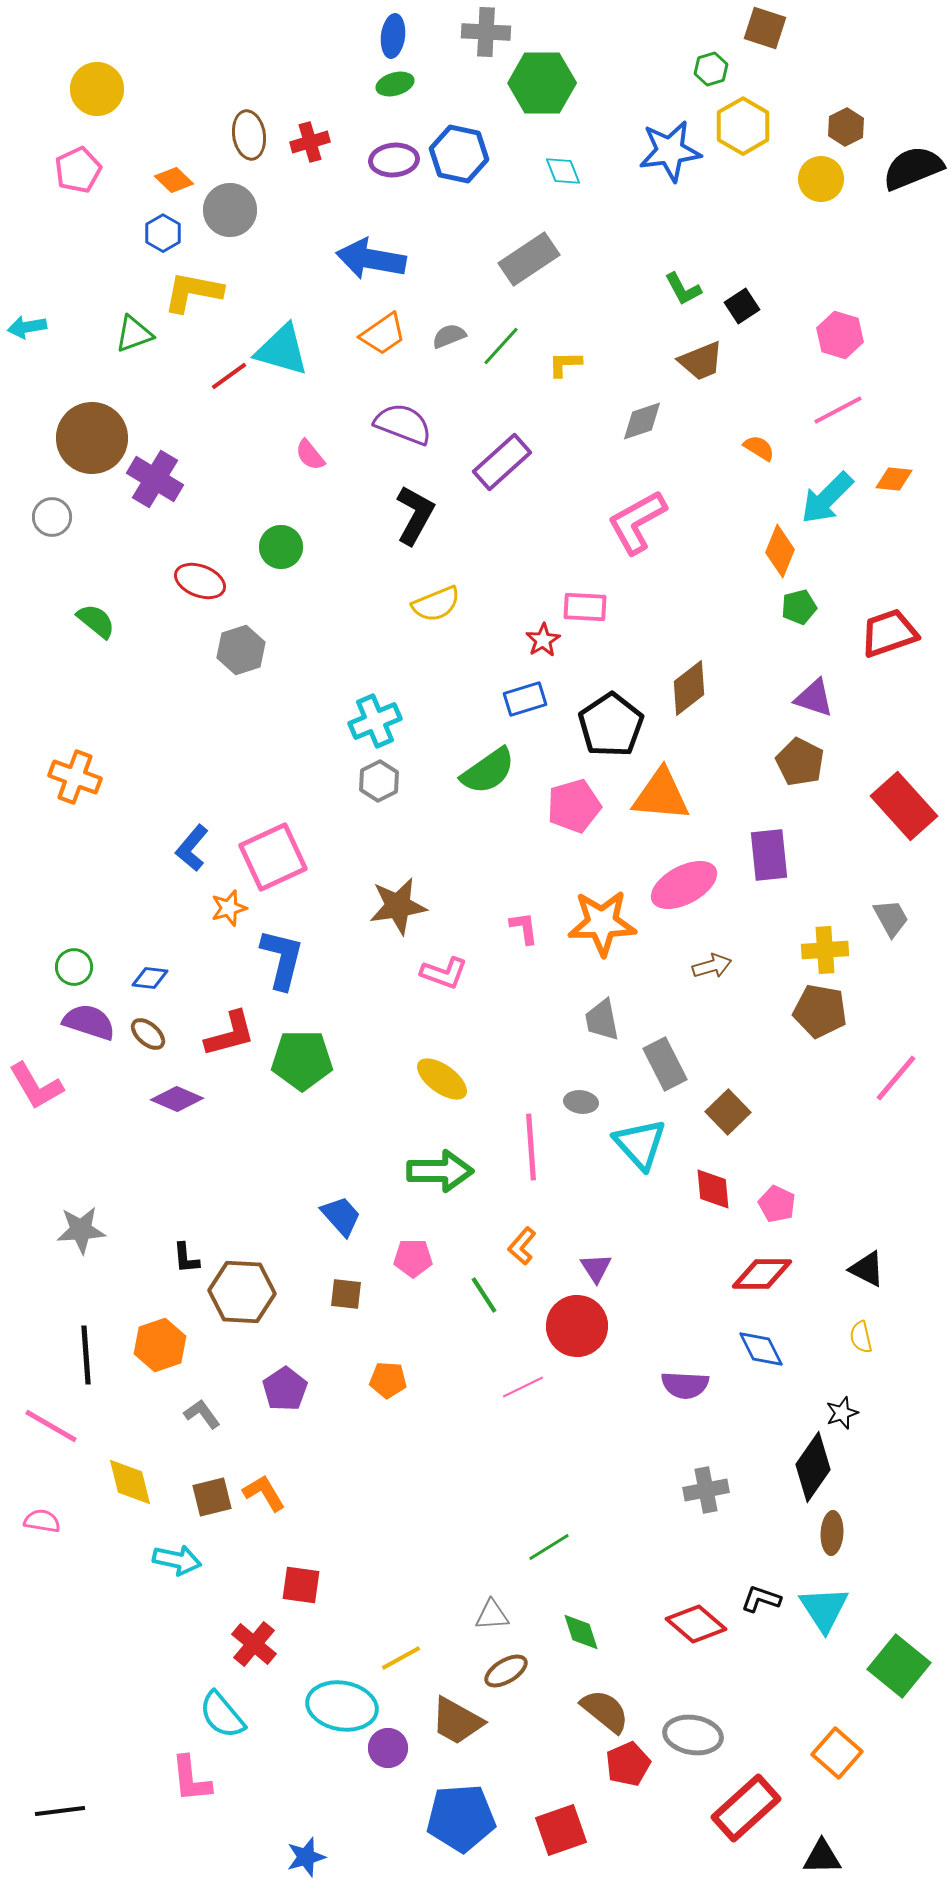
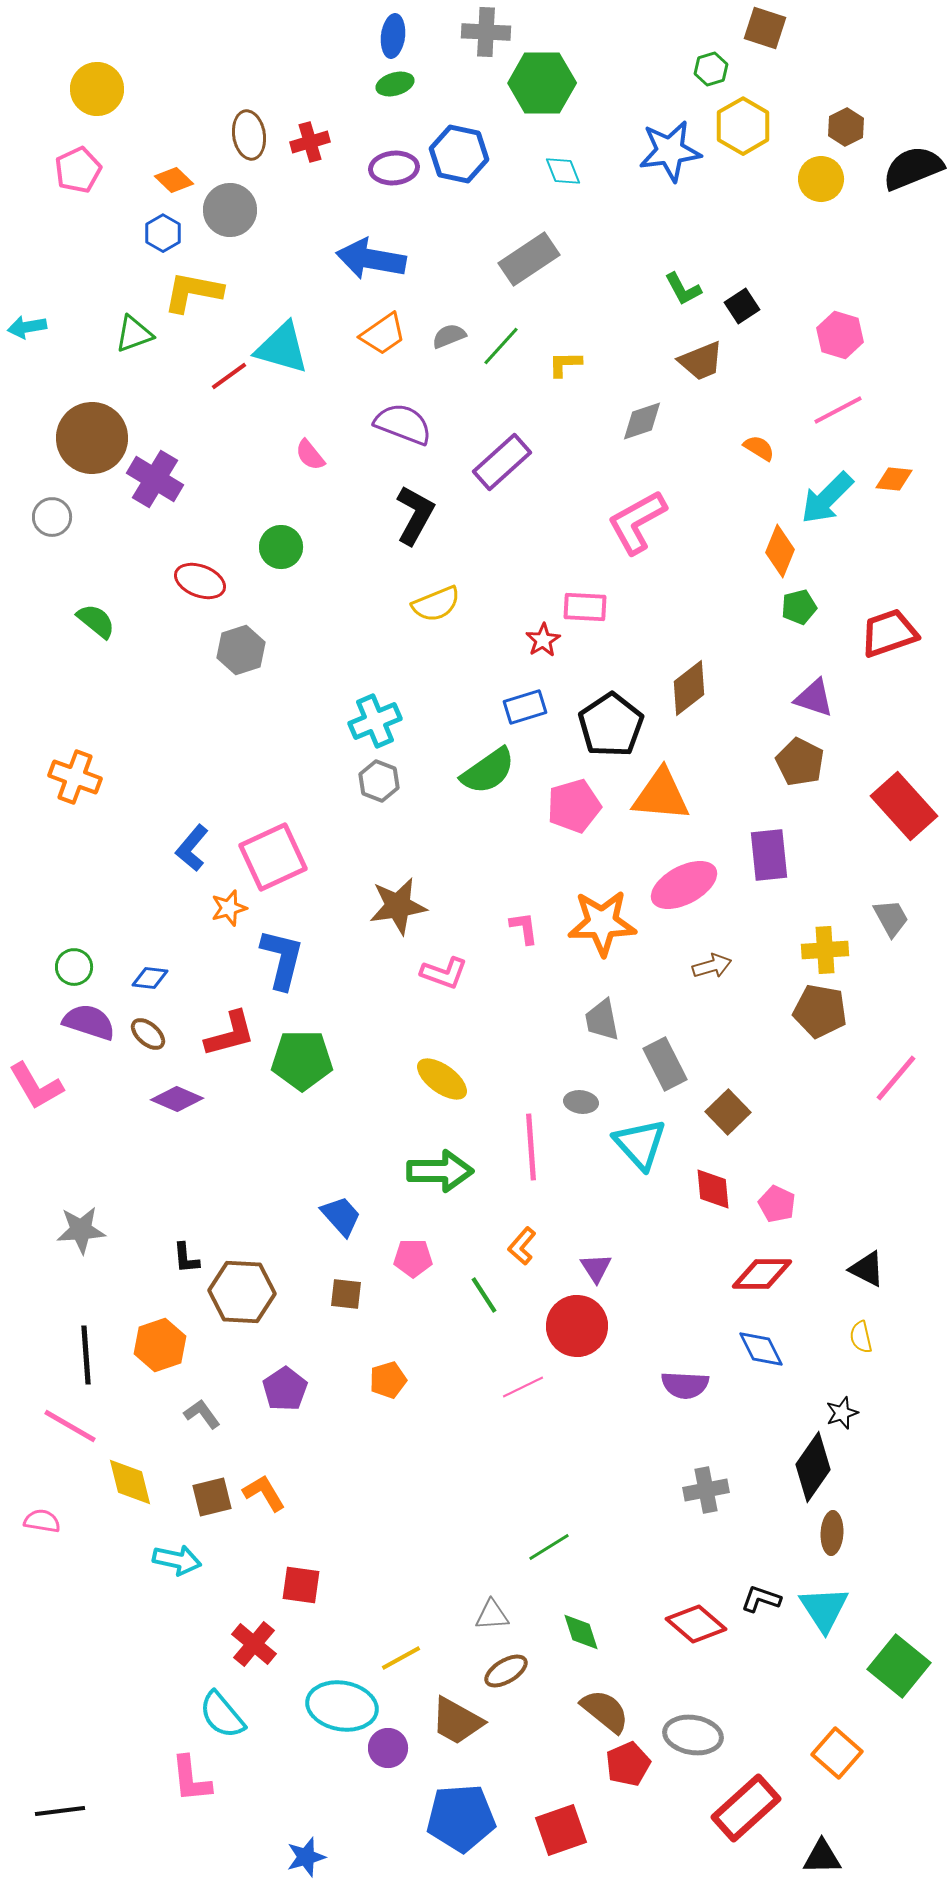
purple ellipse at (394, 160): moved 8 px down
cyan triangle at (282, 350): moved 2 px up
blue rectangle at (525, 699): moved 8 px down
gray hexagon at (379, 781): rotated 12 degrees counterclockwise
orange pentagon at (388, 1380): rotated 21 degrees counterclockwise
pink line at (51, 1426): moved 19 px right
